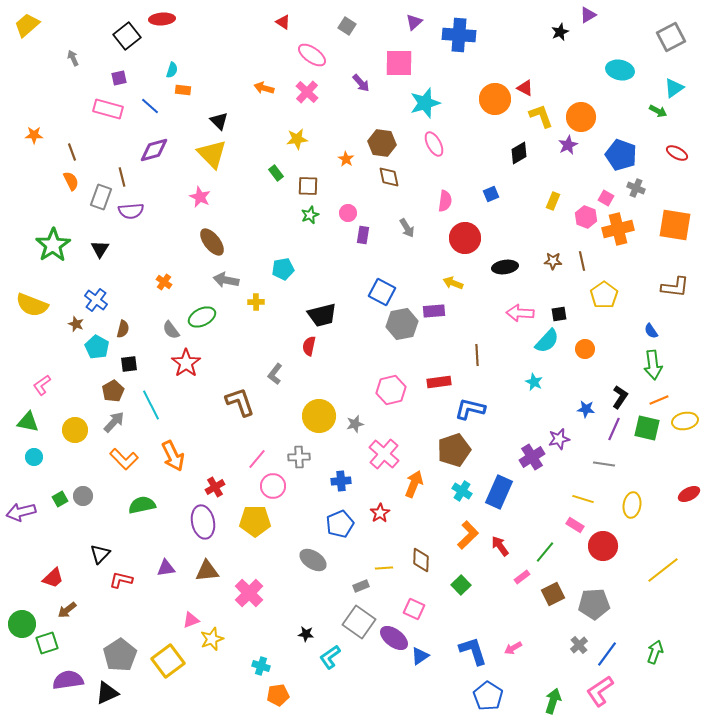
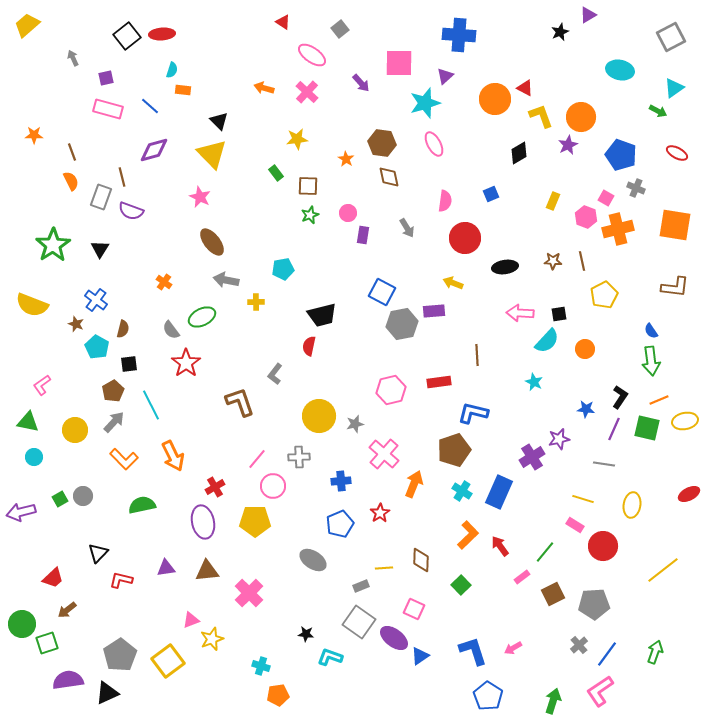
red ellipse at (162, 19): moved 15 px down
purple triangle at (414, 22): moved 31 px right, 54 px down
gray square at (347, 26): moved 7 px left, 3 px down; rotated 18 degrees clockwise
purple square at (119, 78): moved 13 px left
purple semicircle at (131, 211): rotated 25 degrees clockwise
yellow pentagon at (604, 295): rotated 8 degrees clockwise
green arrow at (653, 365): moved 2 px left, 4 px up
blue L-shape at (470, 409): moved 3 px right, 4 px down
black triangle at (100, 554): moved 2 px left, 1 px up
cyan L-shape at (330, 657): rotated 55 degrees clockwise
